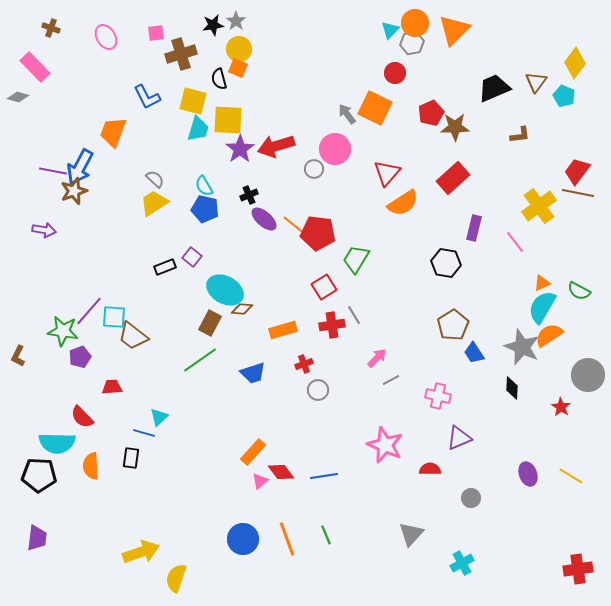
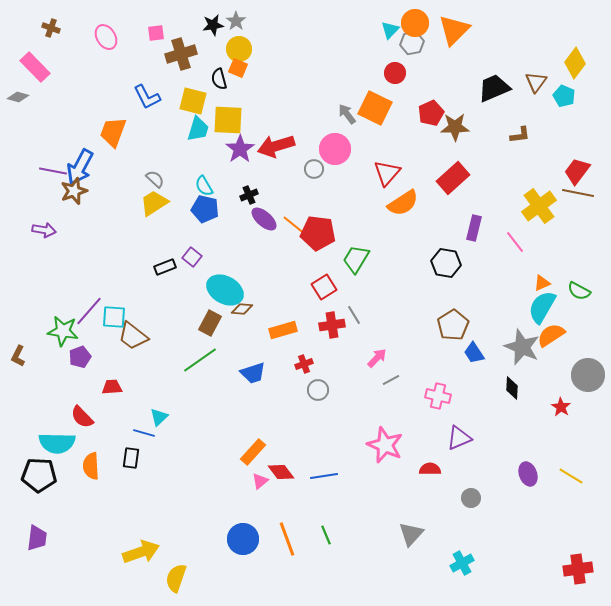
orange semicircle at (549, 335): moved 2 px right
